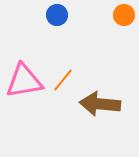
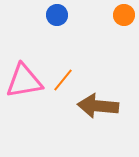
brown arrow: moved 2 px left, 2 px down
